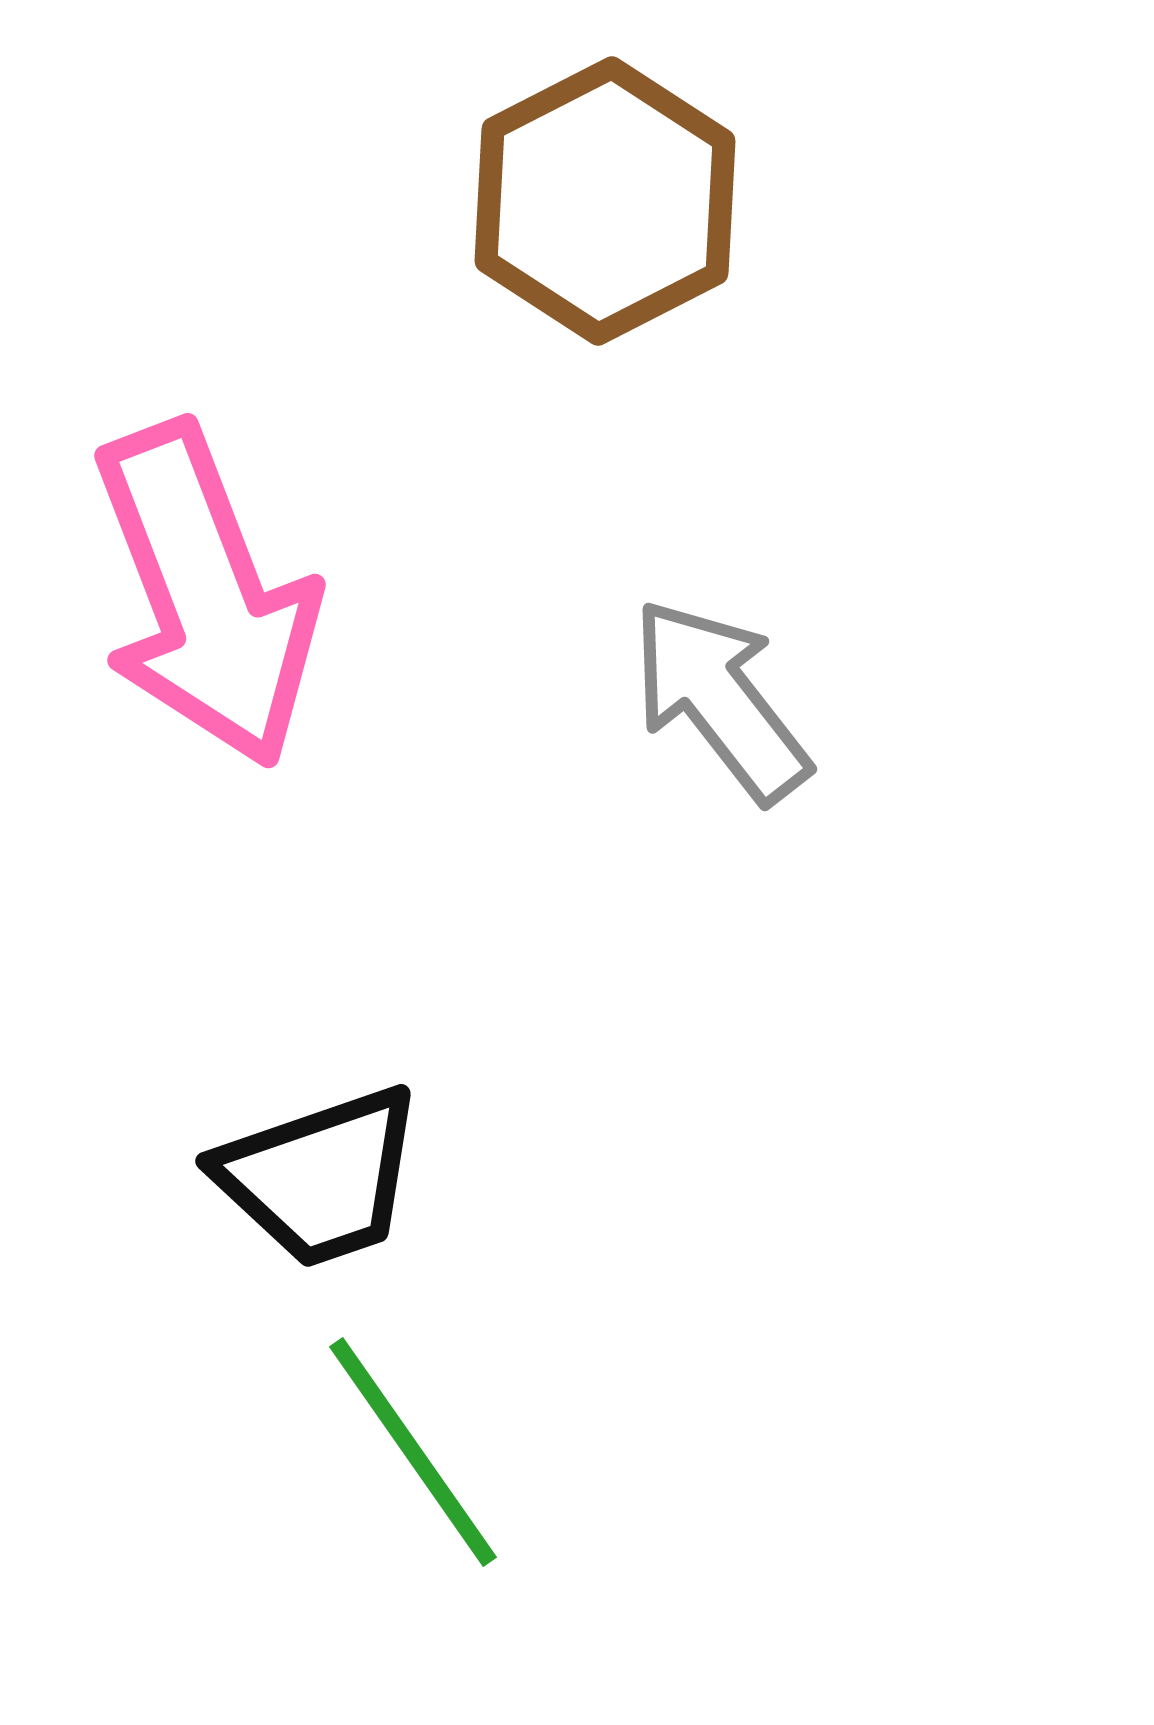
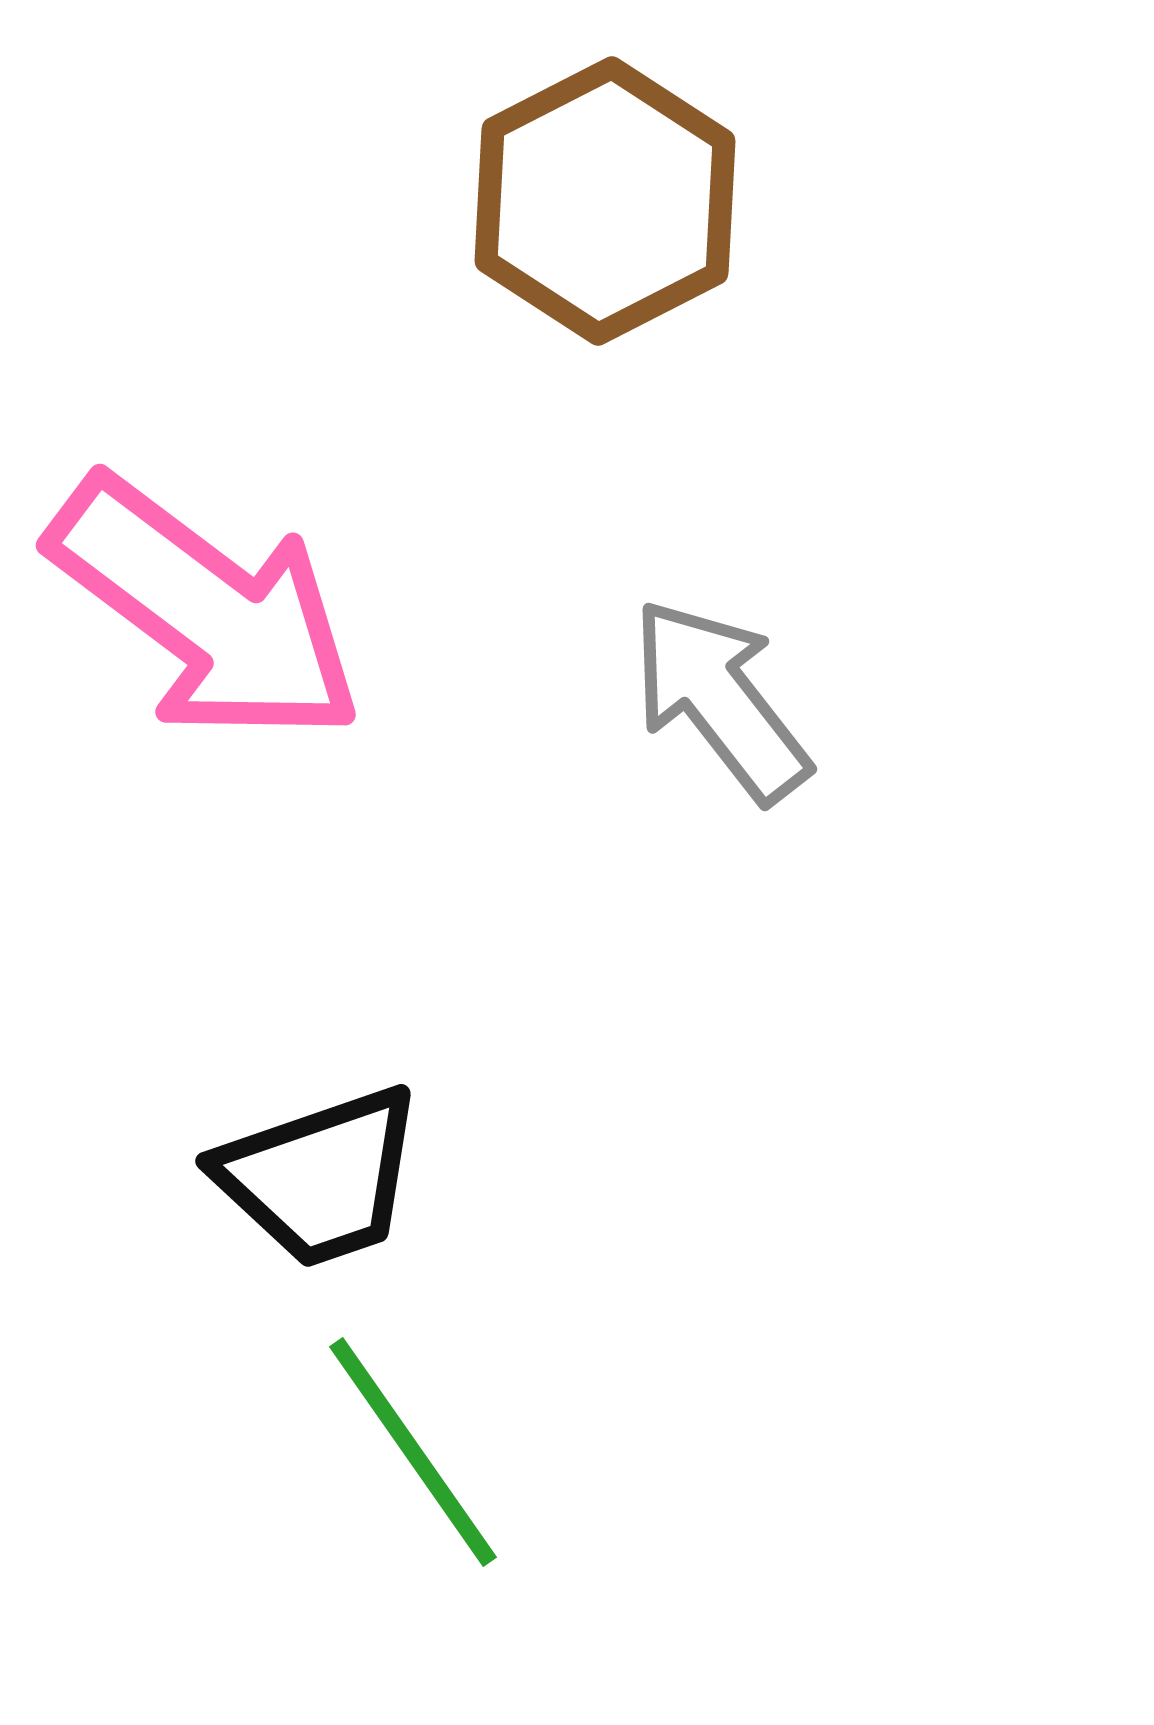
pink arrow: moved 15 px down; rotated 32 degrees counterclockwise
